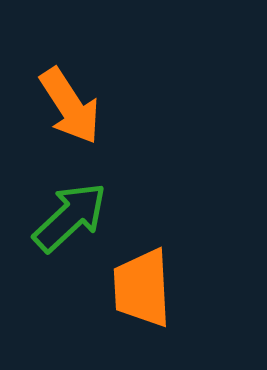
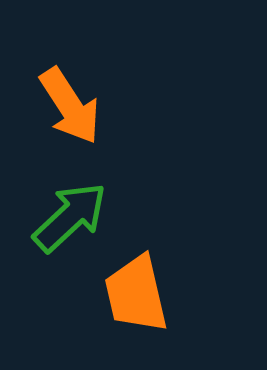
orange trapezoid: moved 6 px left, 6 px down; rotated 10 degrees counterclockwise
